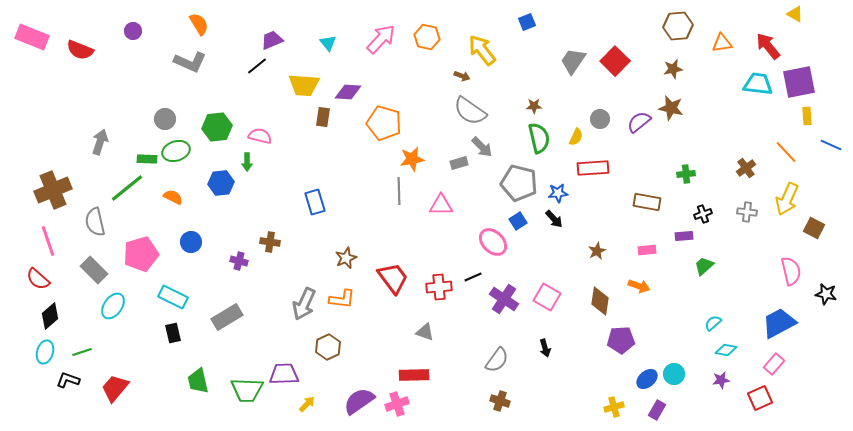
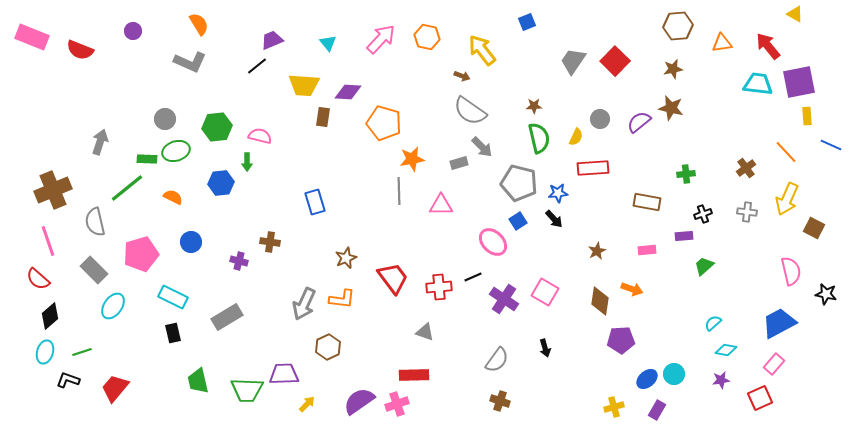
orange arrow at (639, 286): moved 7 px left, 3 px down
pink square at (547, 297): moved 2 px left, 5 px up
